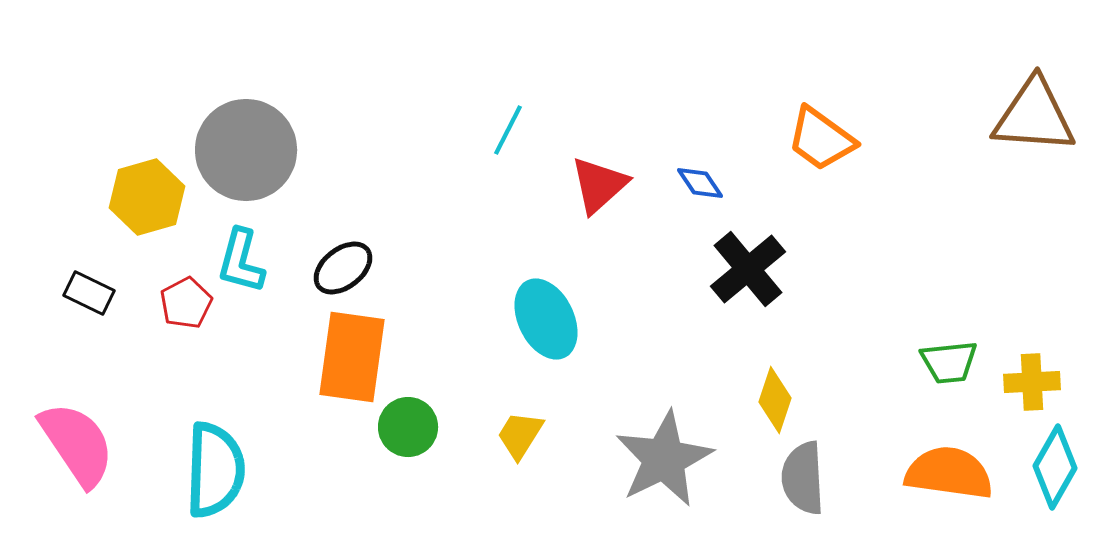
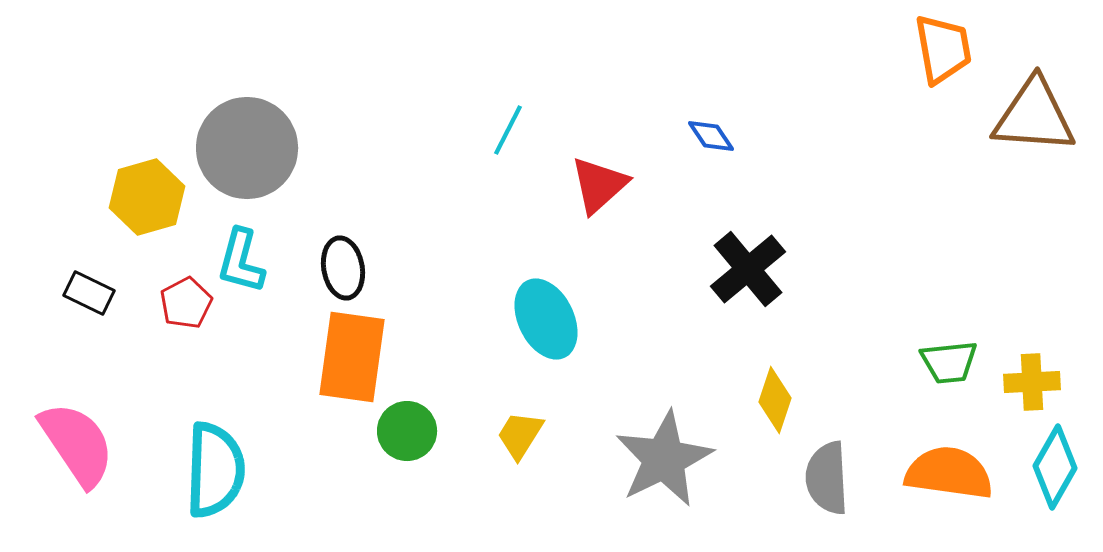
orange trapezoid: moved 122 px right, 90 px up; rotated 136 degrees counterclockwise
gray circle: moved 1 px right, 2 px up
blue diamond: moved 11 px right, 47 px up
black ellipse: rotated 62 degrees counterclockwise
green circle: moved 1 px left, 4 px down
gray semicircle: moved 24 px right
